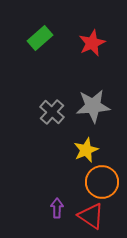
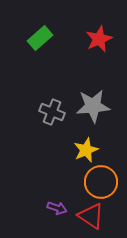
red star: moved 7 px right, 4 px up
gray cross: rotated 20 degrees counterclockwise
orange circle: moved 1 px left
purple arrow: rotated 108 degrees clockwise
